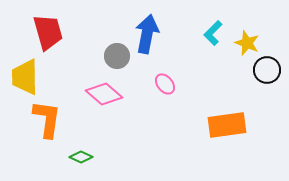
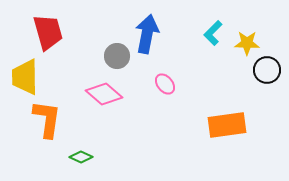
yellow star: rotated 20 degrees counterclockwise
